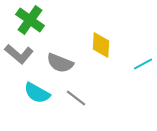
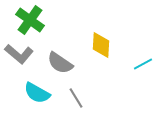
gray semicircle: rotated 12 degrees clockwise
gray line: rotated 20 degrees clockwise
